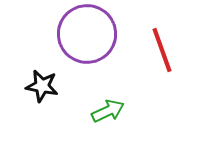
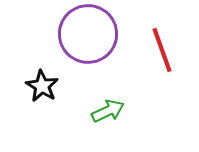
purple circle: moved 1 px right
black star: rotated 20 degrees clockwise
